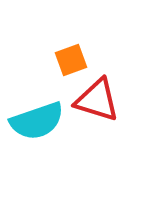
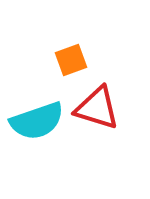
red triangle: moved 8 px down
